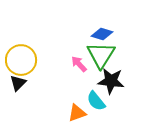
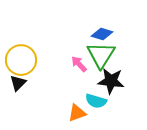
cyan semicircle: rotated 35 degrees counterclockwise
